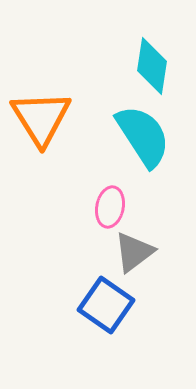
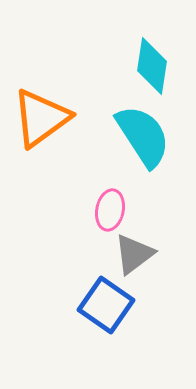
orange triangle: rotated 26 degrees clockwise
pink ellipse: moved 3 px down
gray triangle: moved 2 px down
